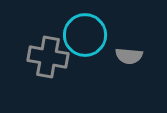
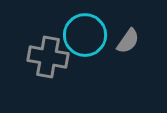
gray semicircle: moved 1 px left, 15 px up; rotated 60 degrees counterclockwise
